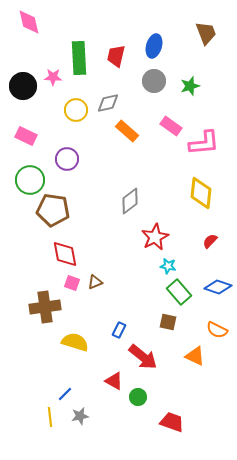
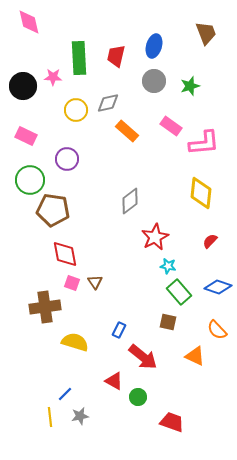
brown triangle at (95, 282): rotated 42 degrees counterclockwise
orange semicircle at (217, 330): rotated 20 degrees clockwise
